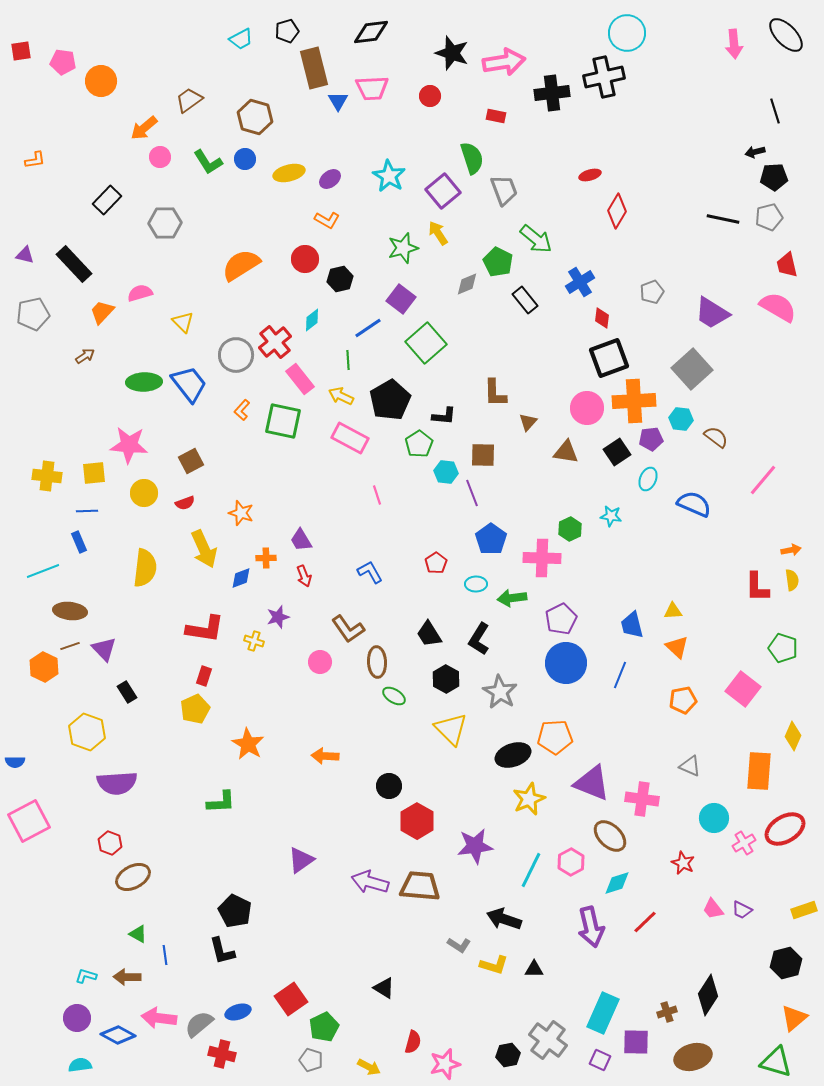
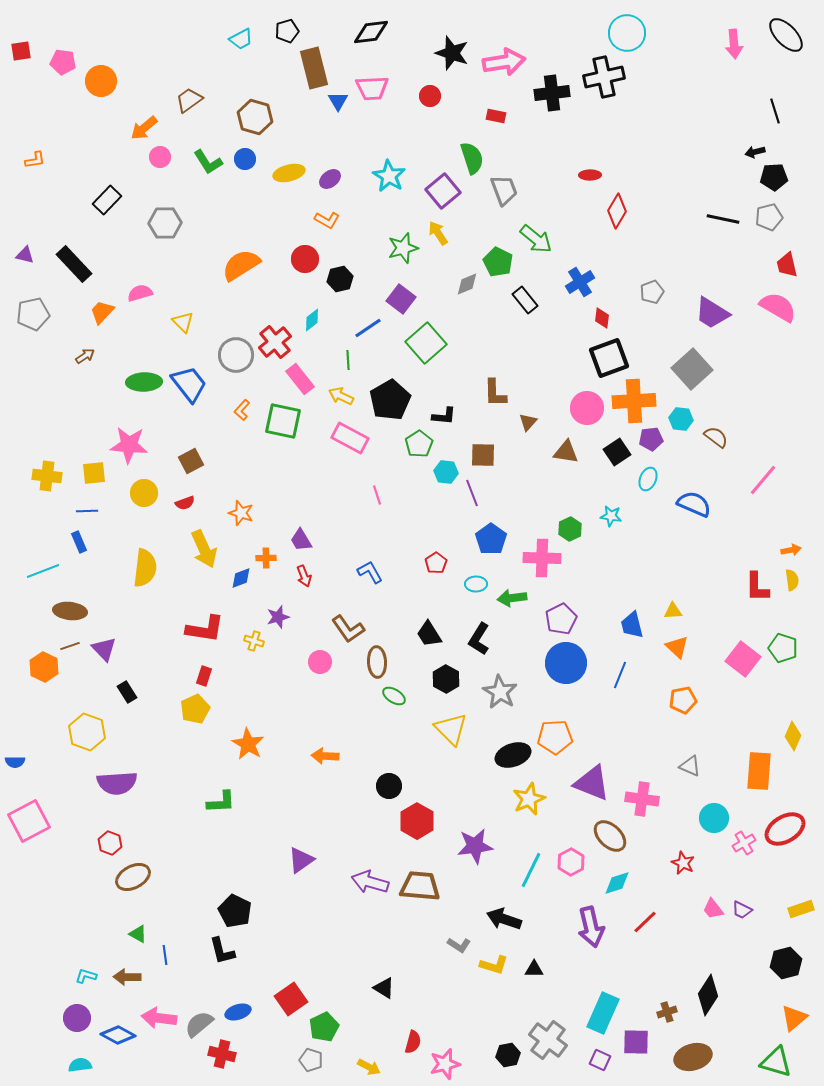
red ellipse at (590, 175): rotated 15 degrees clockwise
pink square at (743, 689): moved 30 px up
yellow rectangle at (804, 910): moved 3 px left, 1 px up
